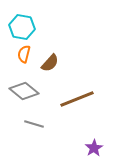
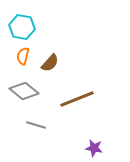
orange semicircle: moved 1 px left, 2 px down
gray line: moved 2 px right, 1 px down
purple star: rotated 30 degrees counterclockwise
